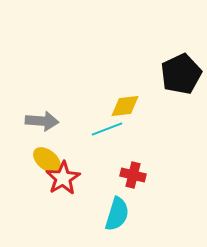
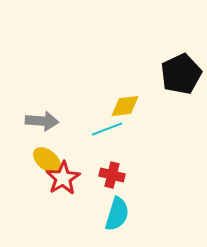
red cross: moved 21 px left
